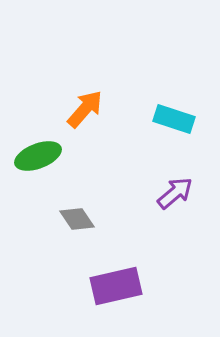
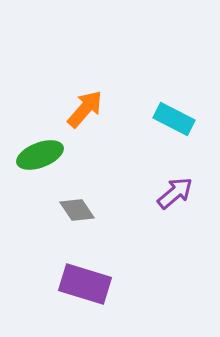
cyan rectangle: rotated 9 degrees clockwise
green ellipse: moved 2 px right, 1 px up
gray diamond: moved 9 px up
purple rectangle: moved 31 px left, 2 px up; rotated 30 degrees clockwise
